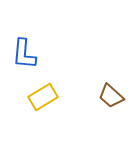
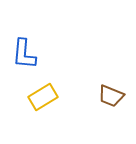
brown trapezoid: rotated 20 degrees counterclockwise
